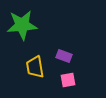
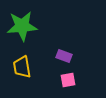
green star: moved 1 px down
yellow trapezoid: moved 13 px left
